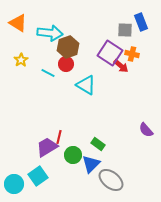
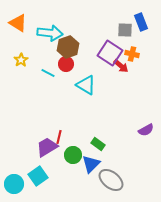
purple semicircle: rotated 77 degrees counterclockwise
